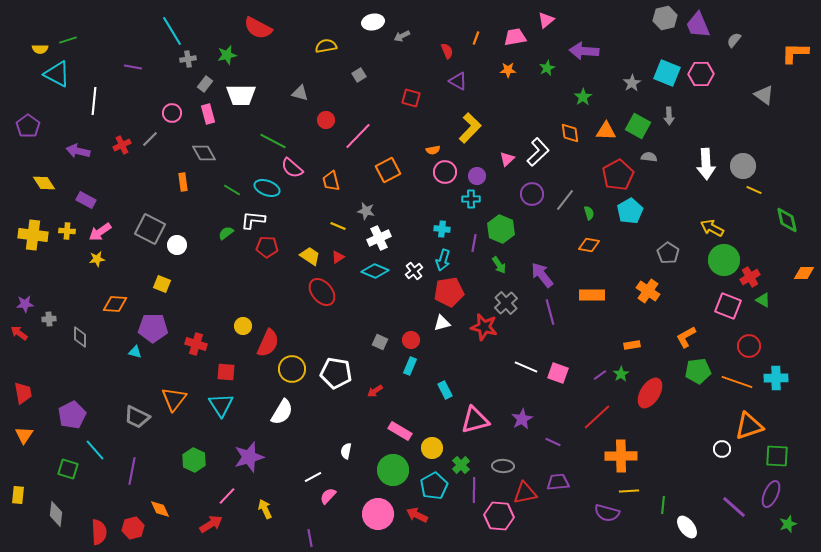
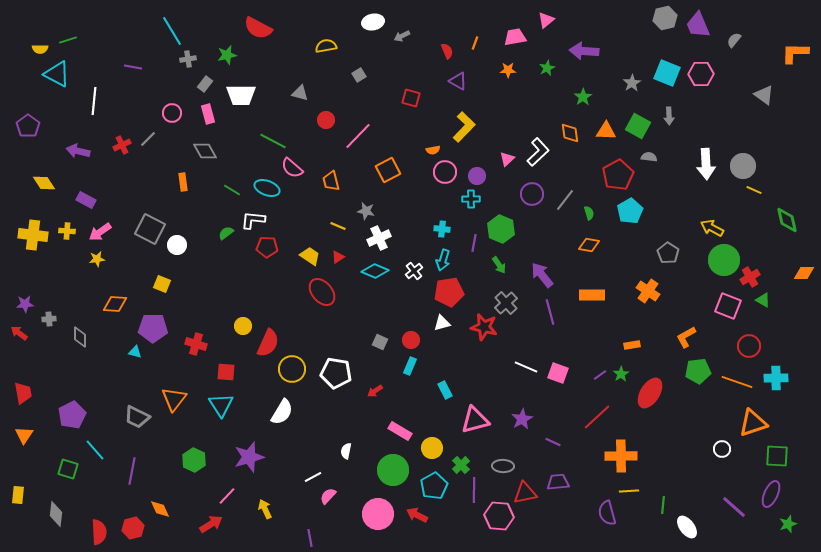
orange line at (476, 38): moved 1 px left, 5 px down
yellow L-shape at (470, 128): moved 6 px left, 1 px up
gray line at (150, 139): moved 2 px left
gray diamond at (204, 153): moved 1 px right, 2 px up
orange triangle at (749, 426): moved 4 px right, 3 px up
purple semicircle at (607, 513): rotated 60 degrees clockwise
